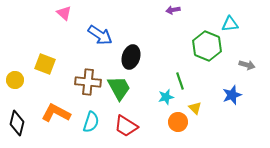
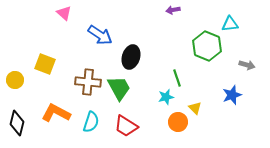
green line: moved 3 px left, 3 px up
